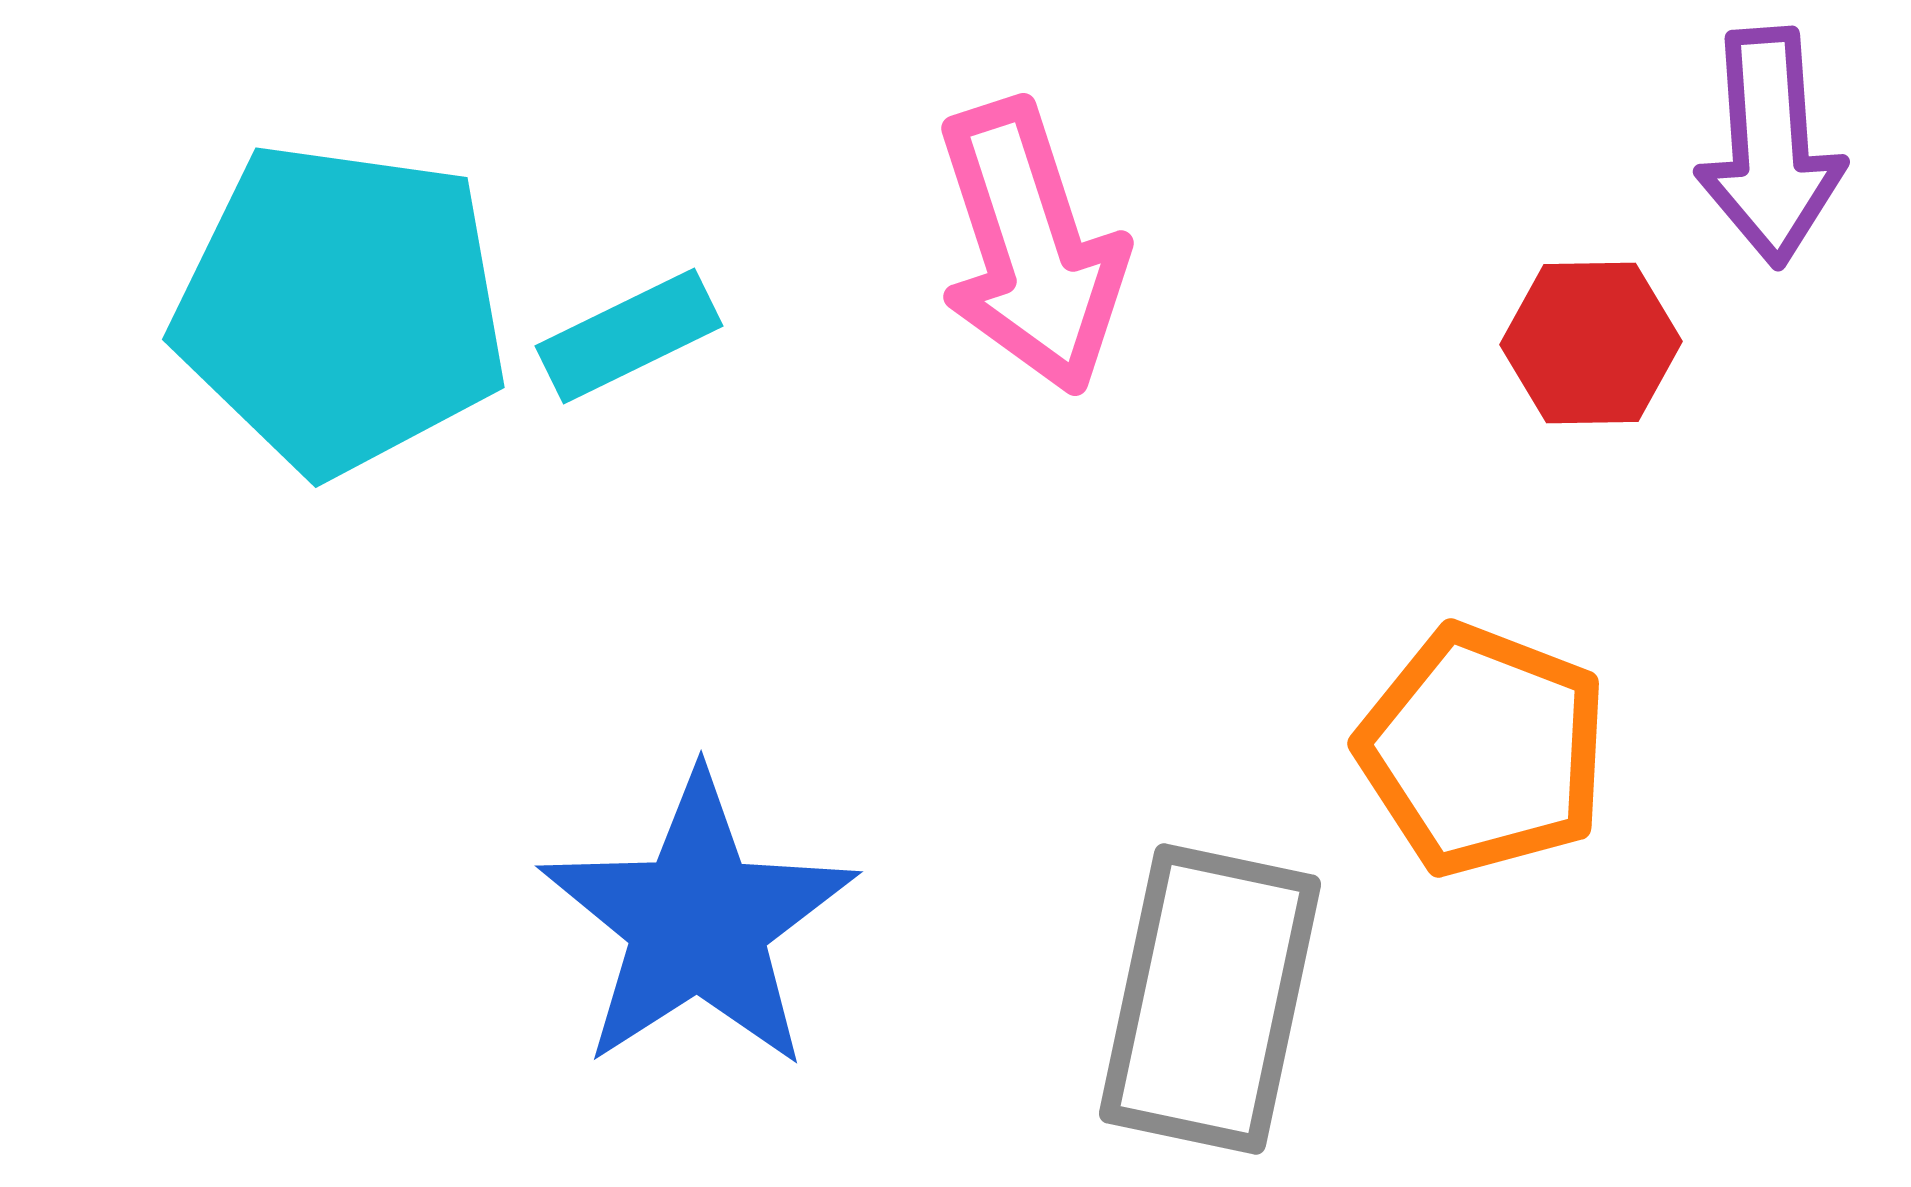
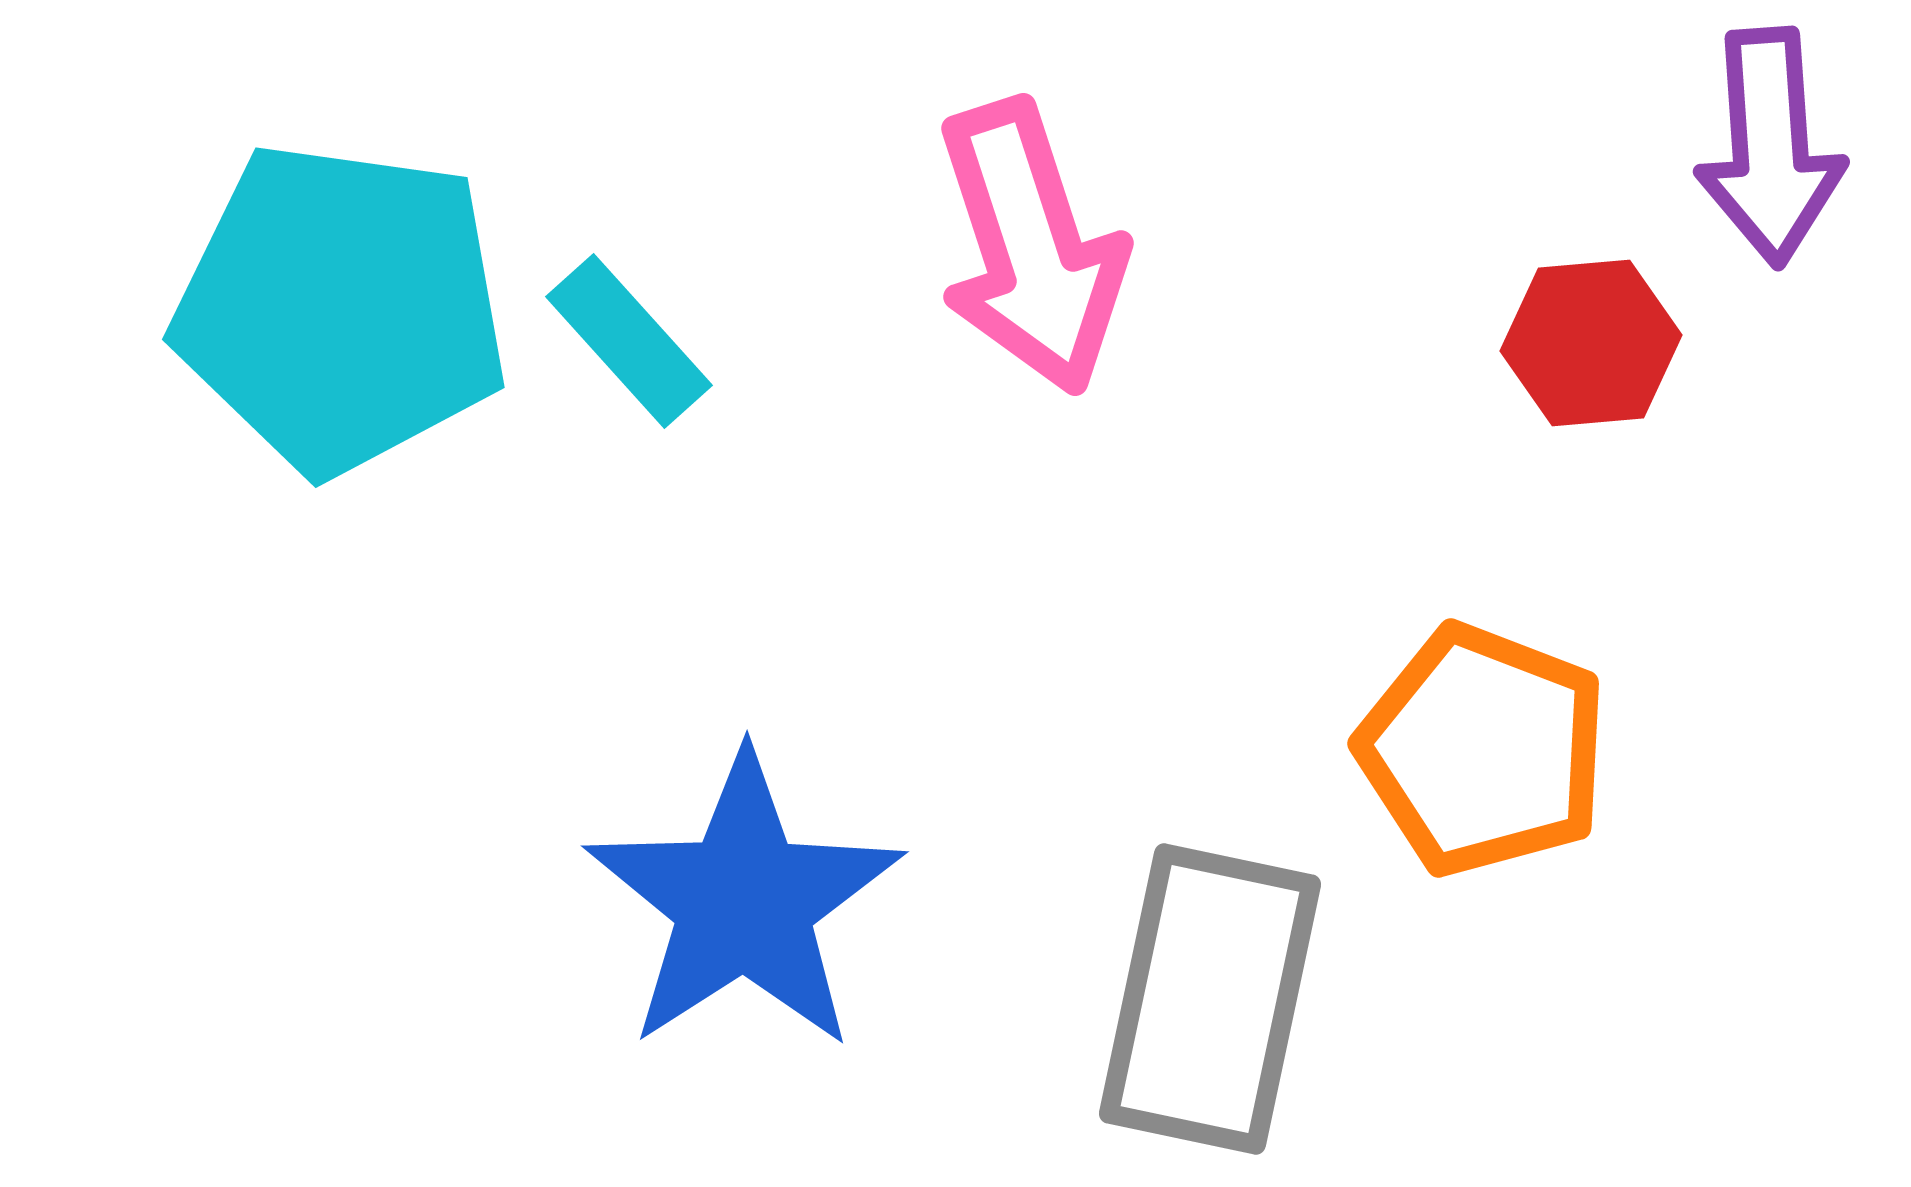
cyan rectangle: moved 5 px down; rotated 74 degrees clockwise
red hexagon: rotated 4 degrees counterclockwise
blue star: moved 46 px right, 20 px up
